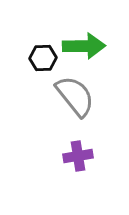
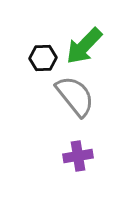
green arrow: rotated 135 degrees clockwise
